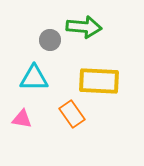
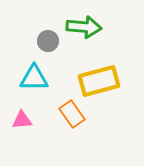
gray circle: moved 2 px left, 1 px down
yellow rectangle: rotated 18 degrees counterclockwise
pink triangle: moved 1 px down; rotated 15 degrees counterclockwise
